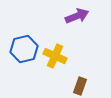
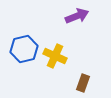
brown rectangle: moved 3 px right, 3 px up
